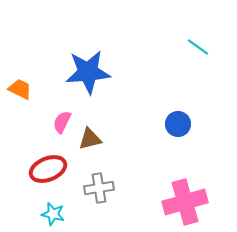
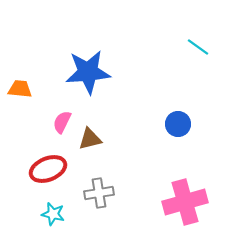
orange trapezoid: rotated 20 degrees counterclockwise
gray cross: moved 5 px down
